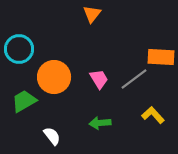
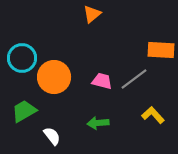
orange triangle: rotated 12 degrees clockwise
cyan circle: moved 3 px right, 9 px down
orange rectangle: moved 7 px up
pink trapezoid: moved 3 px right, 2 px down; rotated 45 degrees counterclockwise
green trapezoid: moved 10 px down
green arrow: moved 2 px left
